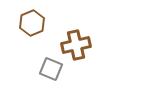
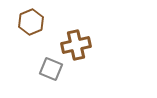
brown hexagon: moved 1 px left, 1 px up
